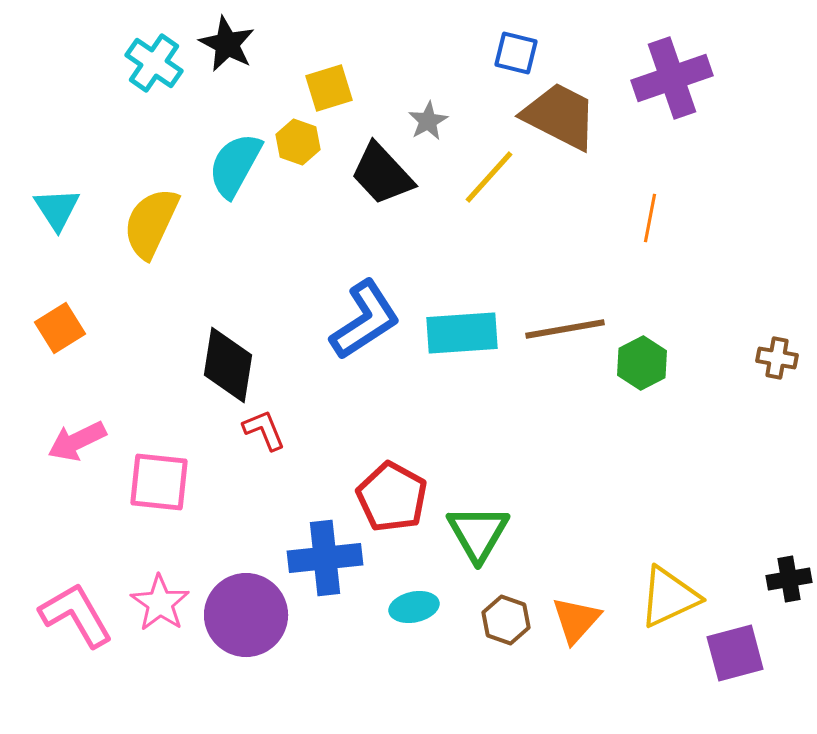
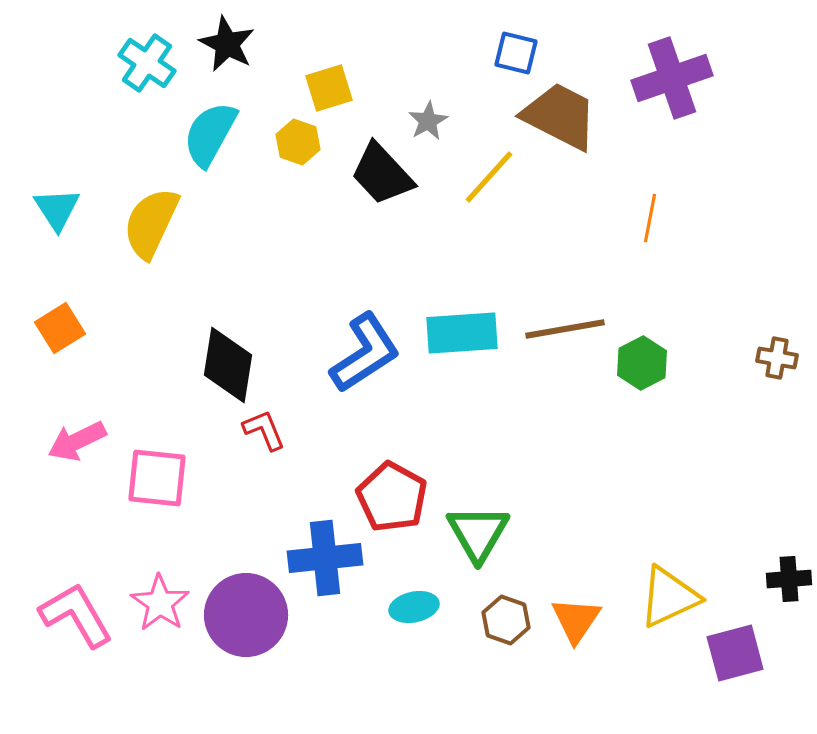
cyan cross: moved 7 px left
cyan semicircle: moved 25 px left, 31 px up
blue L-shape: moved 33 px down
pink square: moved 2 px left, 4 px up
black cross: rotated 6 degrees clockwise
orange triangle: rotated 8 degrees counterclockwise
